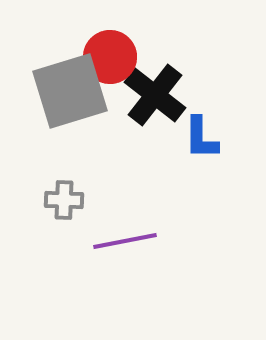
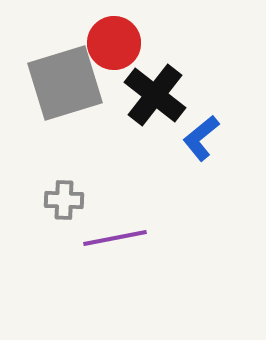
red circle: moved 4 px right, 14 px up
gray square: moved 5 px left, 8 px up
blue L-shape: rotated 51 degrees clockwise
purple line: moved 10 px left, 3 px up
